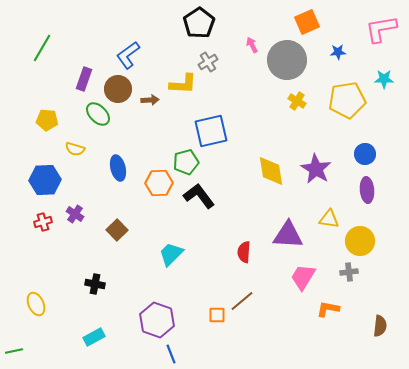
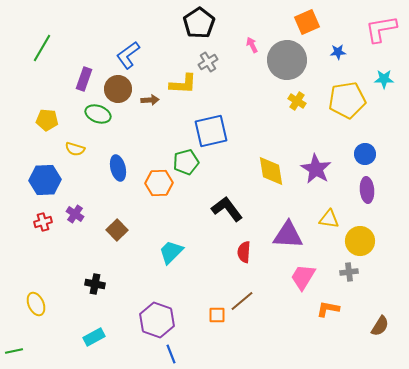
green ellipse at (98, 114): rotated 25 degrees counterclockwise
black L-shape at (199, 196): moved 28 px right, 13 px down
cyan trapezoid at (171, 254): moved 2 px up
brown semicircle at (380, 326): rotated 25 degrees clockwise
